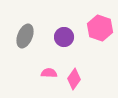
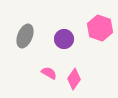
purple circle: moved 2 px down
pink semicircle: rotated 28 degrees clockwise
